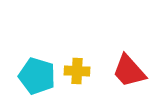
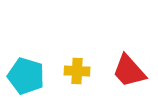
cyan pentagon: moved 11 px left
